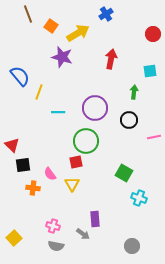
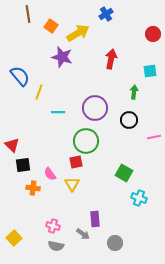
brown line: rotated 12 degrees clockwise
gray circle: moved 17 px left, 3 px up
